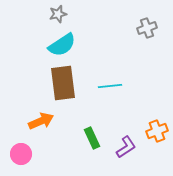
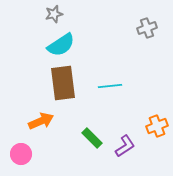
gray star: moved 4 px left
cyan semicircle: moved 1 px left
orange cross: moved 5 px up
green rectangle: rotated 20 degrees counterclockwise
purple L-shape: moved 1 px left, 1 px up
